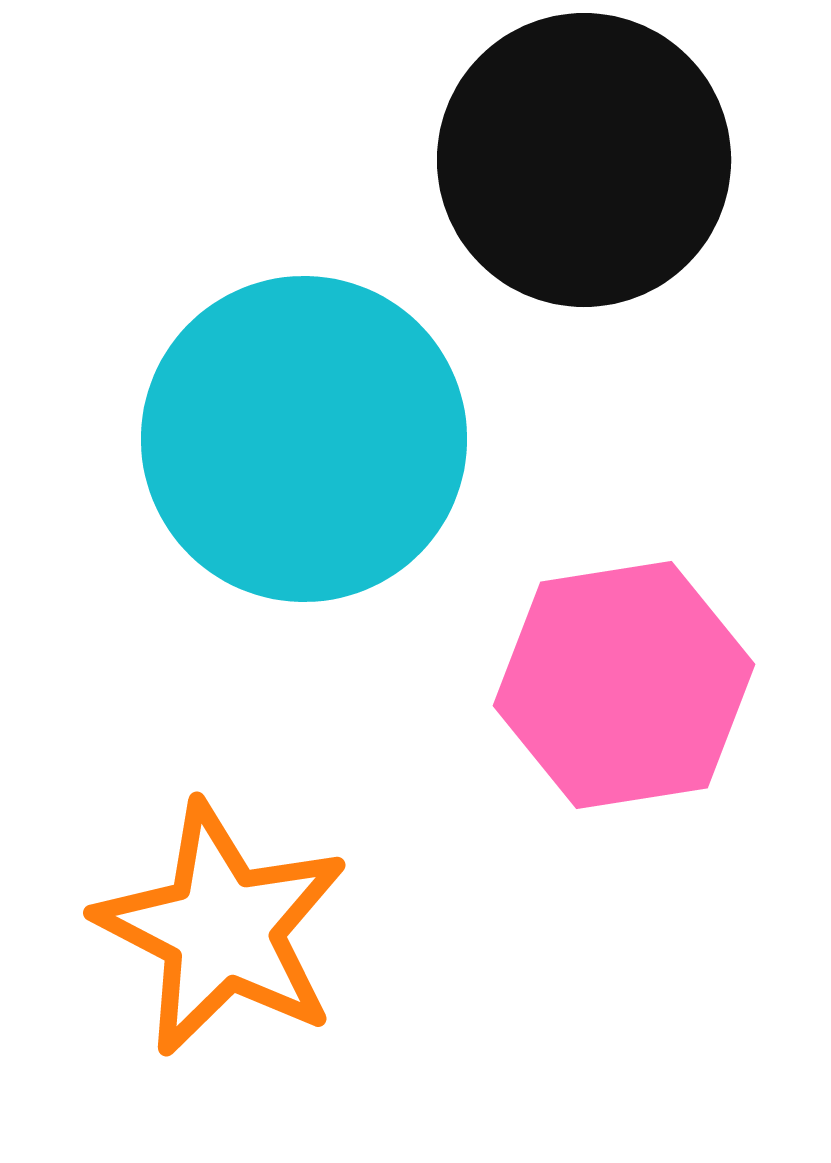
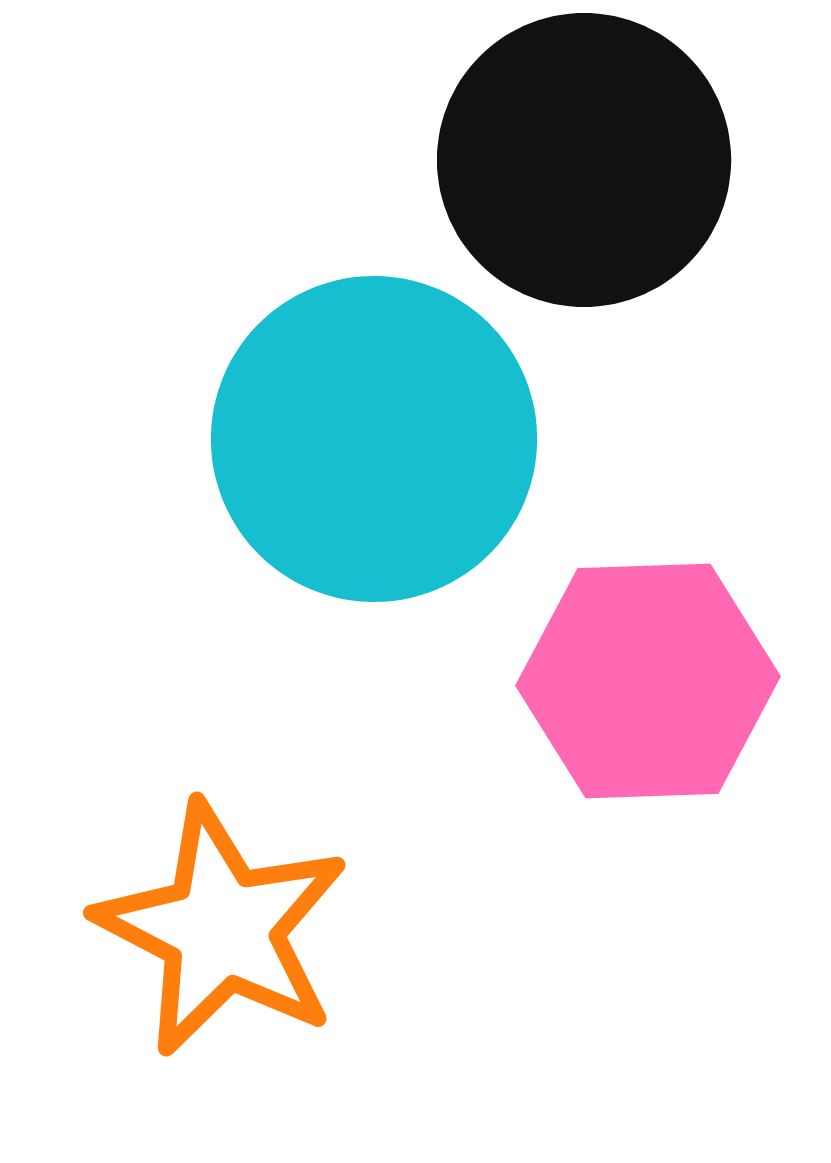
cyan circle: moved 70 px right
pink hexagon: moved 24 px right, 4 px up; rotated 7 degrees clockwise
